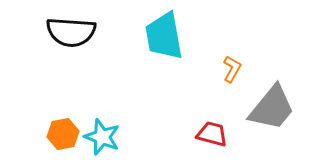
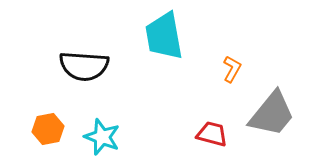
black semicircle: moved 13 px right, 34 px down
gray trapezoid: moved 6 px down
orange hexagon: moved 15 px left, 5 px up
